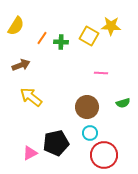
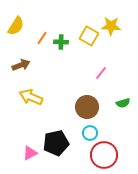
pink line: rotated 56 degrees counterclockwise
yellow arrow: rotated 15 degrees counterclockwise
